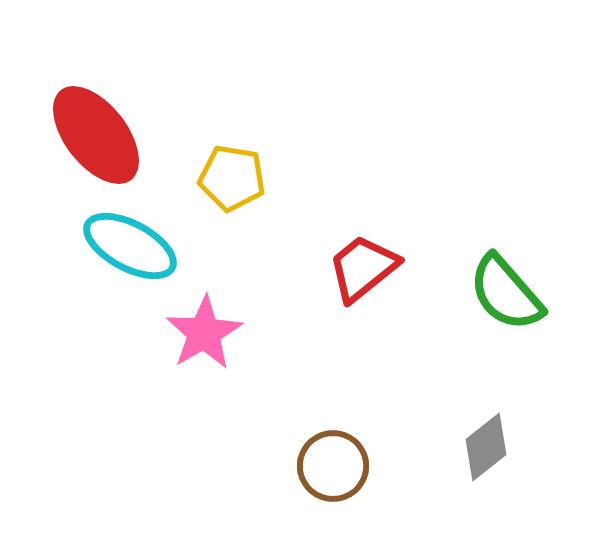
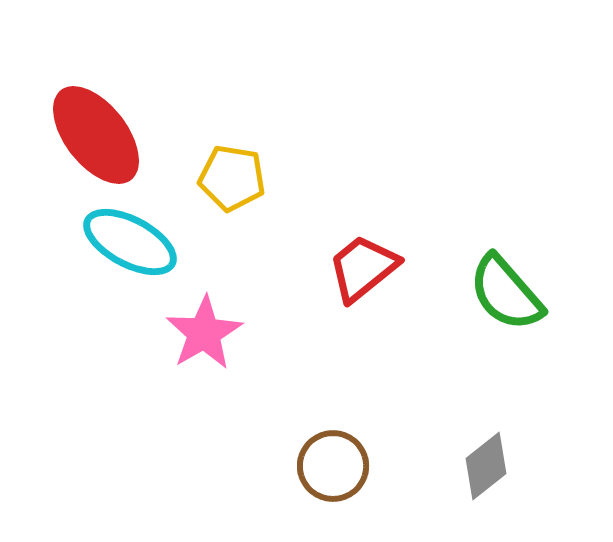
cyan ellipse: moved 4 px up
gray diamond: moved 19 px down
